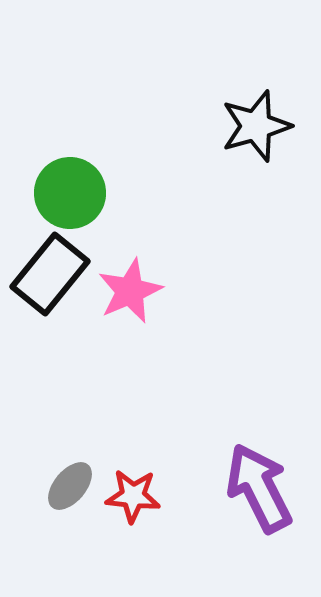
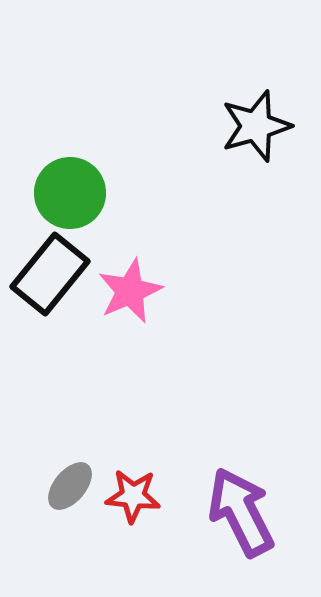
purple arrow: moved 18 px left, 24 px down
